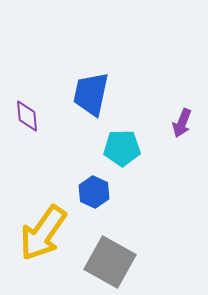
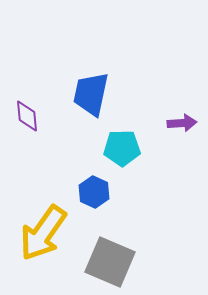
purple arrow: rotated 116 degrees counterclockwise
gray square: rotated 6 degrees counterclockwise
